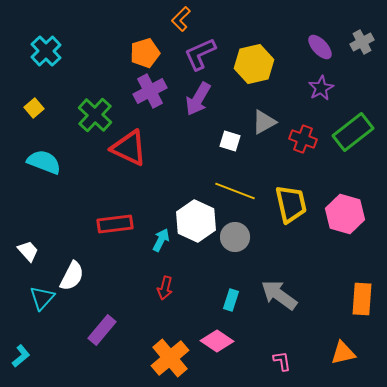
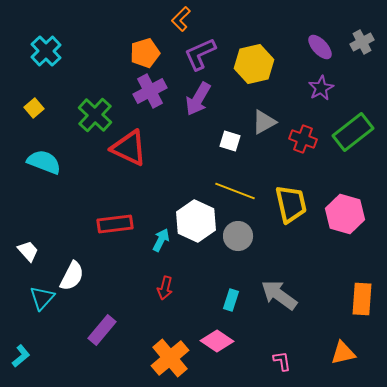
gray circle: moved 3 px right, 1 px up
